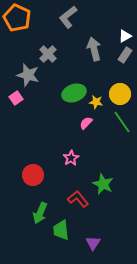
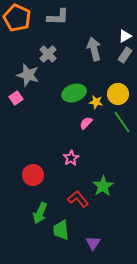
gray L-shape: moved 10 px left; rotated 140 degrees counterclockwise
yellow circle: moved 2 px left
green star: moved 2 px down; rotated 15 degrees clockwise
